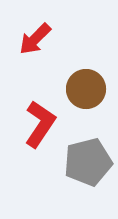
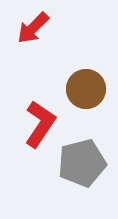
red arrow: moved 2 px left, 11 px up
gray pentagon: moved 6 px left, 1 px down
